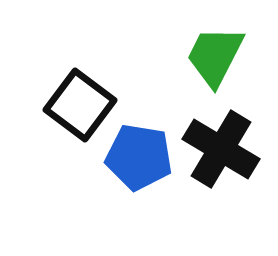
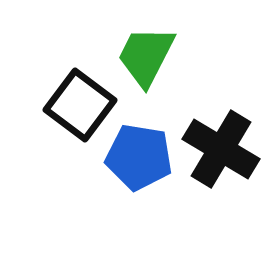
green trapezoid: moved 69 px left
